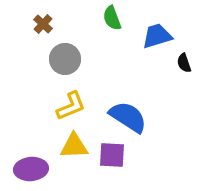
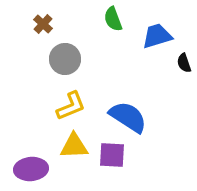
green semicircle: moved 1 px right, 1 px down
